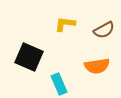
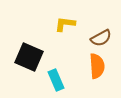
brown semicircle: moved 3 px left, 8 px down
orange semicircle: rotated 85 degrees counterclockwise
cyan rectangle: moved 3 px left, 4 px up
